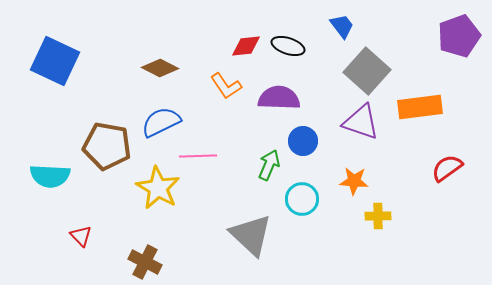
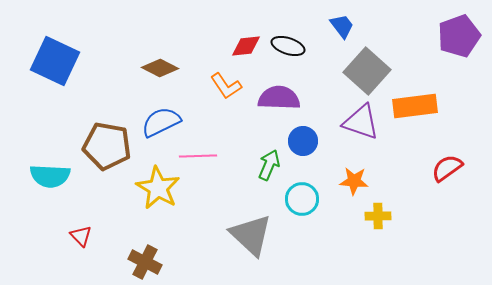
orange rectangle: moved 5 px left, 1 px up
